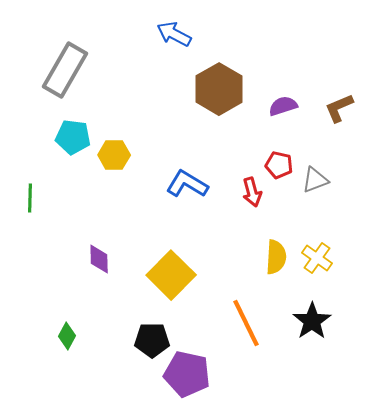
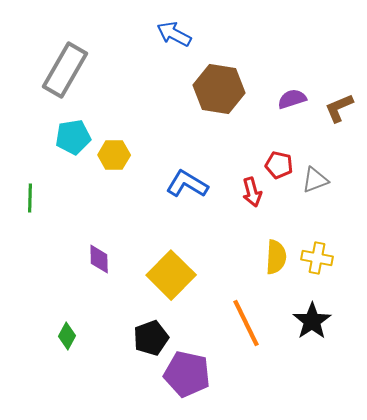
brown hexagon: rotated 21 degrees counterclockwise
purple semicircle: moved 9 px right, 7 px up
cyan pentagon: rotated 16 degrees counterclockwise
yellow cross: rotated 24 degrees counterclockwise
black pentagon: moved 1 px left, 2 px up; rotated 20 degrees counterclockwise
